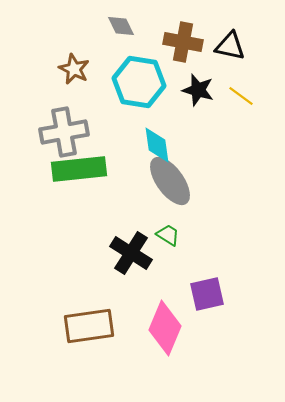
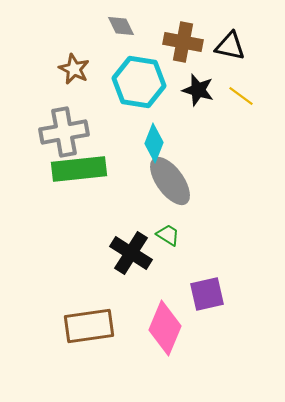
cyan diamond: moved 3 px left, 2 px up; rotated 30 degrees clockwise
